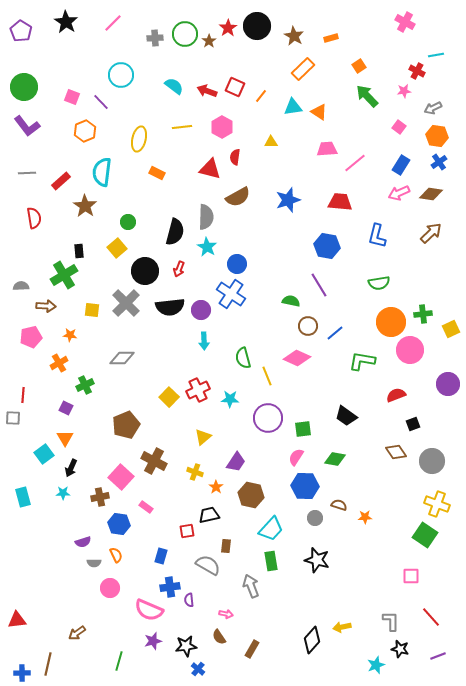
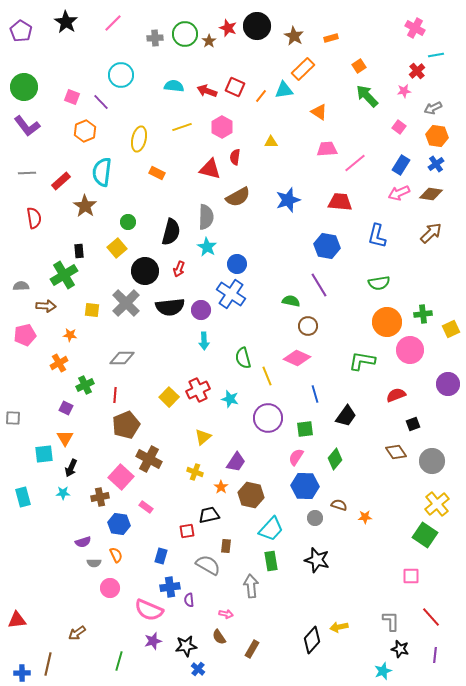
pink cross at (405, 22): moved 10 px right, 6 px down
red star at (228, 28): rotated 18 degrees counterclockwise
red cross at (417, 71): rotated 21 degrees clockwise
cyan semicircle at (174, 86): rotated 30 degrees counterclockwise
cyan triangle at (293, 107): moved 9 px left, 17 px up
yellow line at (182, 127): rotated 12 degrees counterclockwise
blue cross at (439, 162): moved 3 px left, 2 px down
black semicircle at (175, 232): moved 4 px left
orange circle at (391, 322): moved 4 px left
blue line at (335, 333): moved 20 px left, 61 px down; rotated 66 degrees counterclockwise
pink pentagon at (31, 337): moved 6 px left, 2 px up
red line at (23, 395): moved 92 px right
cyan star at (230, 399): rotated 12 degrees clockwise
black trapezoid at (346, 416): rotated 90 degrees counterclockwise
green square at (303, 429): moved 2 px right
cyan square at (44, 454): rotated 30 degrees clockwise
green diamond at (335, 459): rotated 60 degrees counterclockwise
brown cross at (154, 461): moved 5 px left, 2 px up
orange star at (216, 487): moved 5 px right
yellow cross at (437, 504): rotated 30 degrees clockwise
gray arrow at (251, 586): rotated 15 degrees clockwise
yellow arrow at (342, 627): moved 3 px left
purple line at (438, 656): moved 3 px left, 1 px up; rotated 63 degrees counterclockwise
cyan star at (376, 665): moved 7 px right, 6 px down
